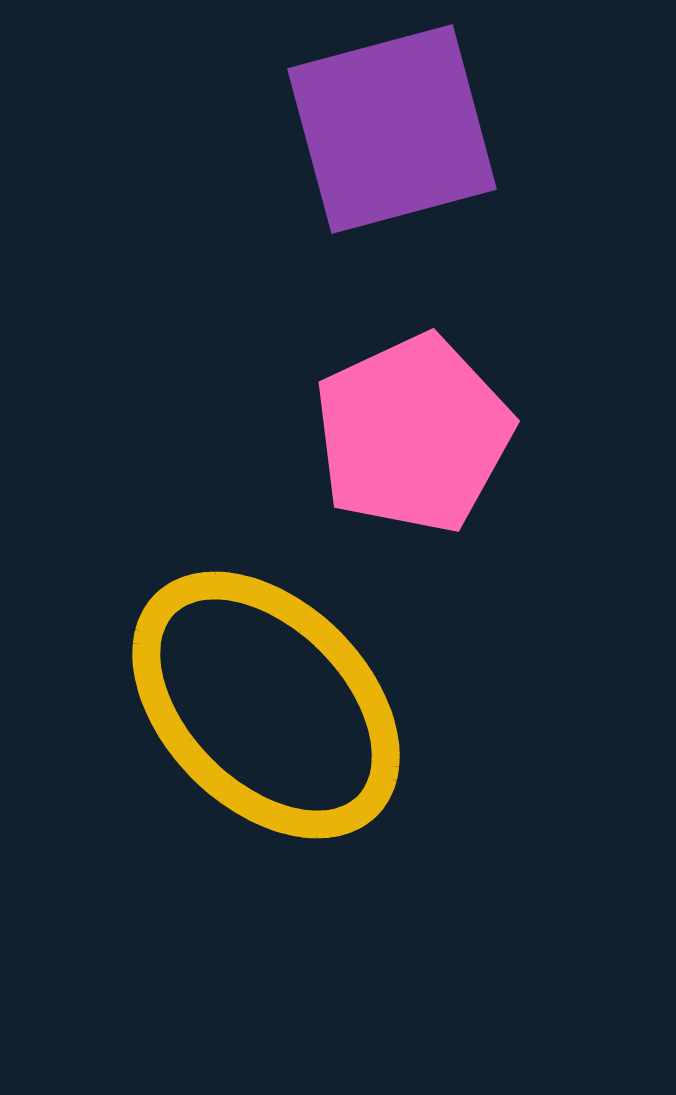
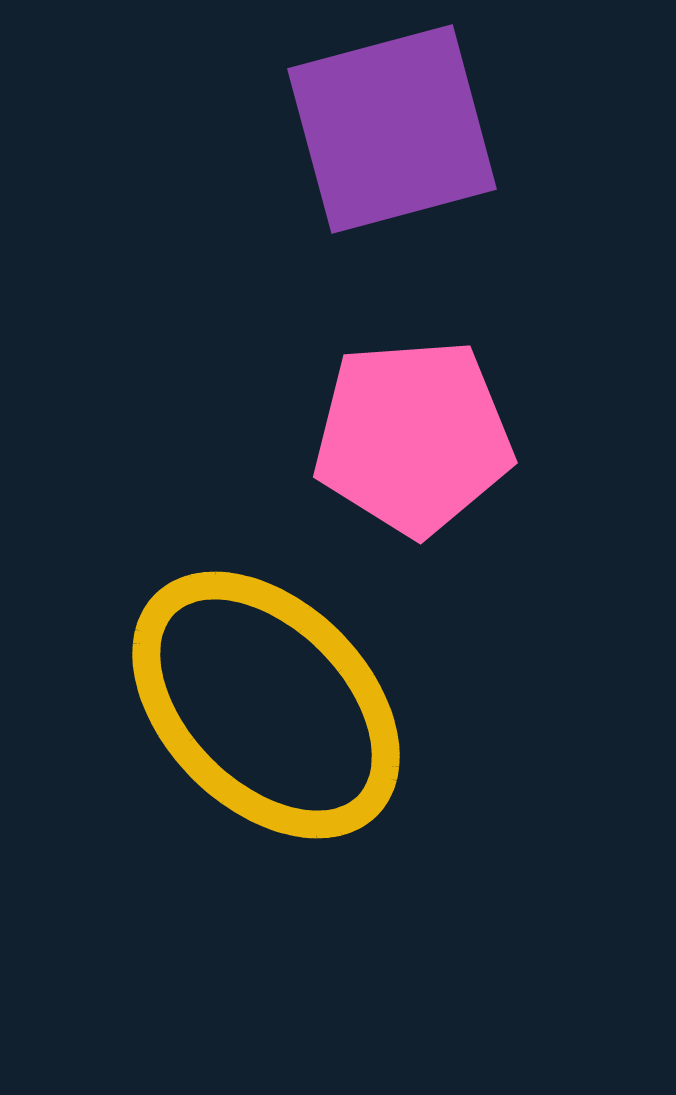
pink pentagon: moved 3 px down; rotated 21 degrees clockwise
